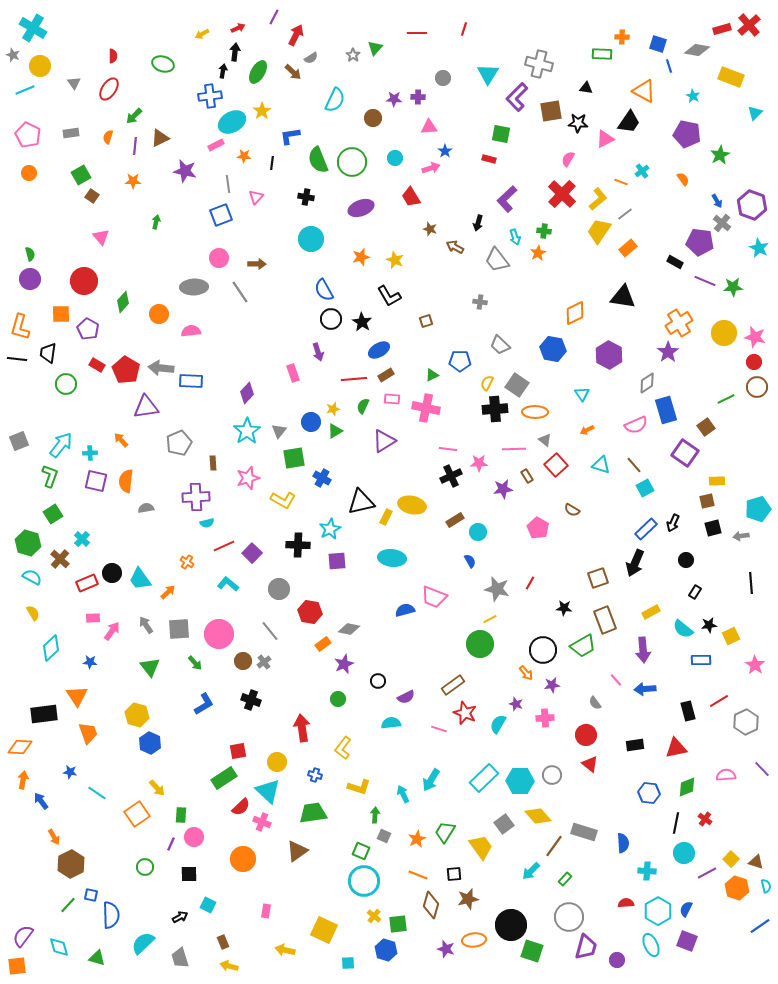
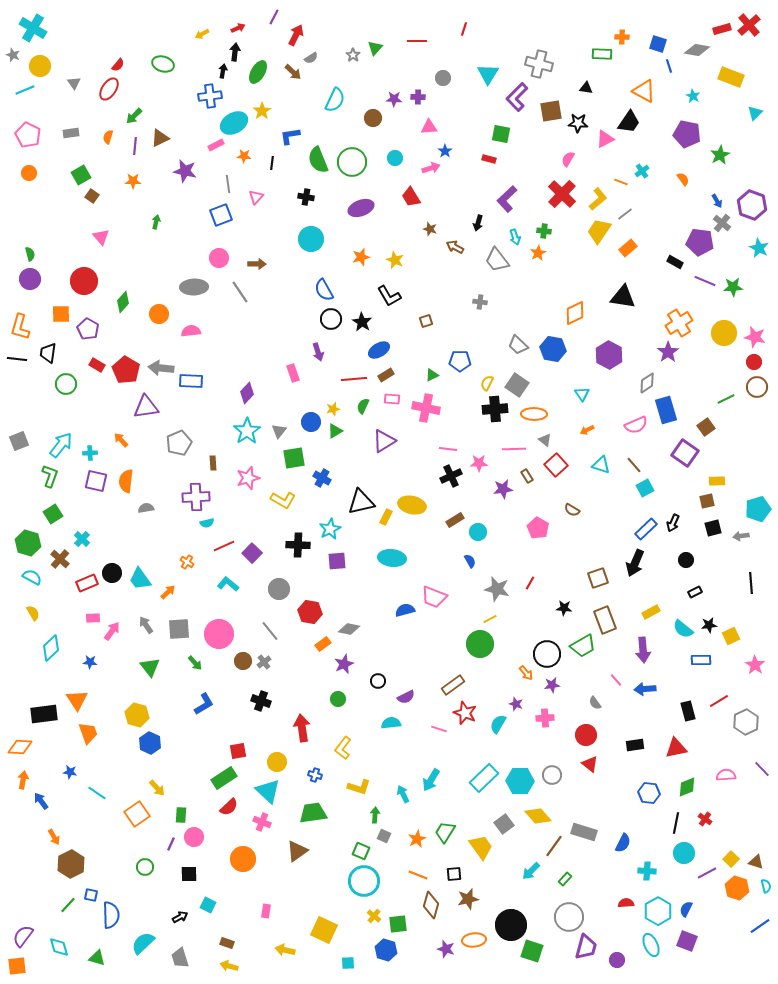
red line at (417, 33): moved 8 px down
red semicircle at (113, 56): moved 5 px right, 9 px down; rotated 40 degrees clockwise
cyan ellipse at (232, 122): moved 2 px right, 1 px down
gray trapezoid at (500, 345): moved 18 px right
orange ellipse at (535, 412): moved 1 px left, 2 px down
black rectangle at (695, 592): rotated 32 degrees clockwise
black circle at (543, 650): moved 4 px right, 4 px down
orange triangle at (77, 696): moved 4 px down
black cross at (251, 700): moved 10 px right, 1 px down
red semicircle at (241, 807): moved 12 px left
blue semicircle at (623, 843): rotated 30 degrees clockwise
brown rectangle at (223, 942): moved 4 px right, 1 px down; rotated 48 degrees counterclockwise
